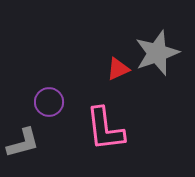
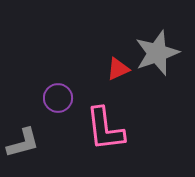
purple circle: moved 9 px right, 4 px up
